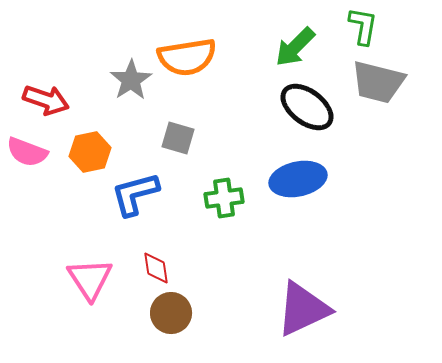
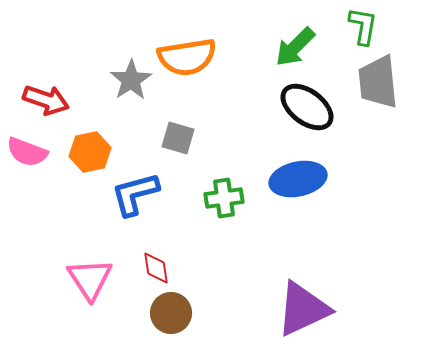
gray trapezoid: rotated 70 degrees clockwise
